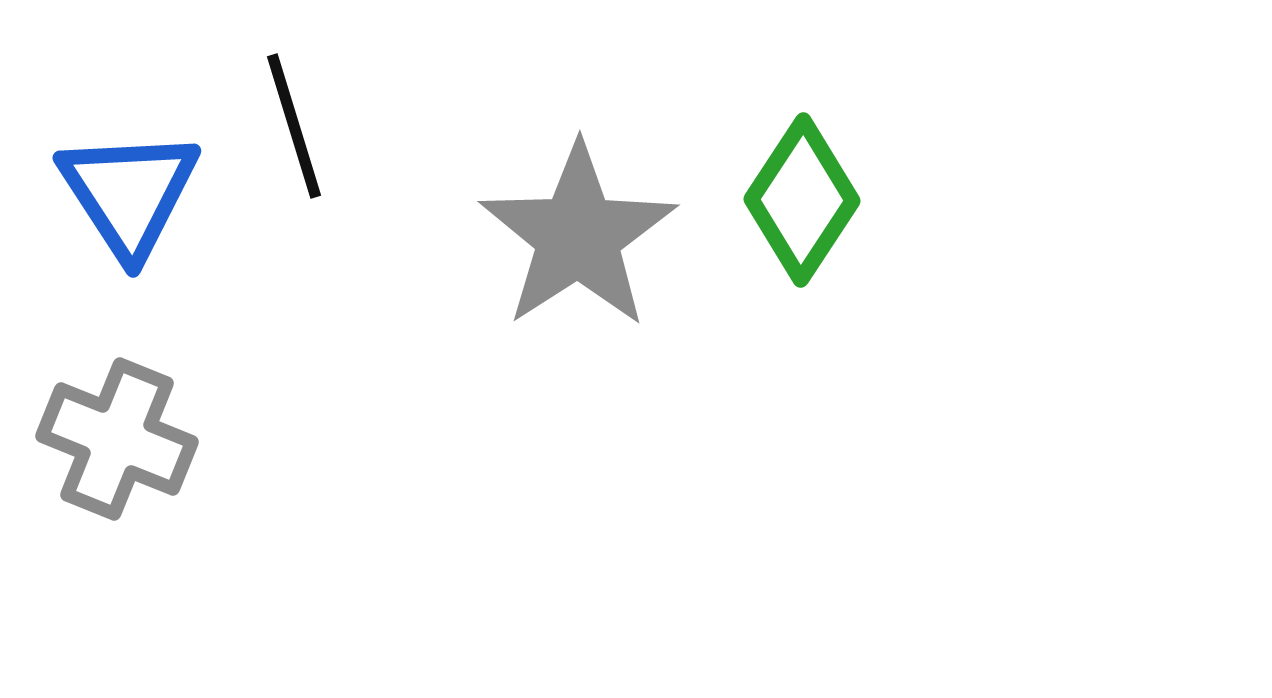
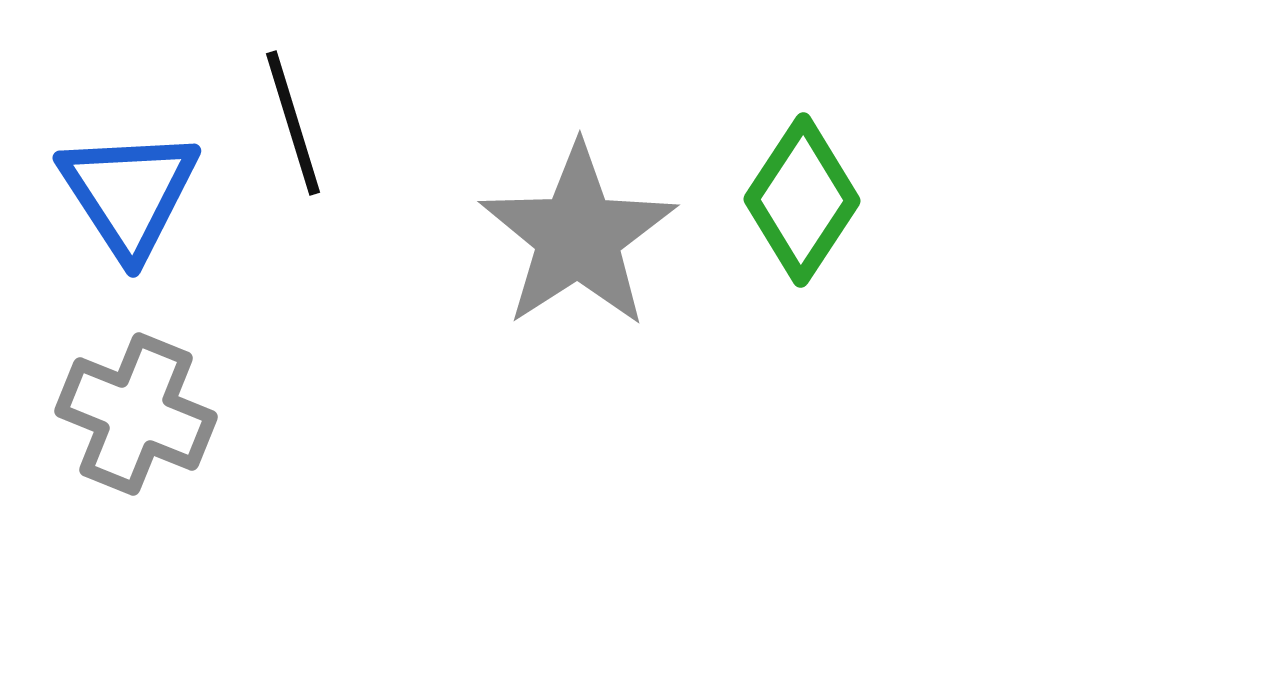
black line: moved 1 px left, 3 px up
gray cross: moved 19 px right, 25 px up
